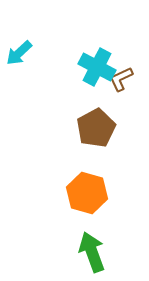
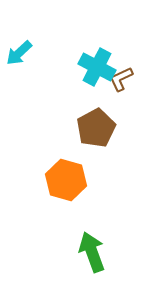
orange hexagon: moved 21 px left, 13 px up
